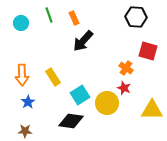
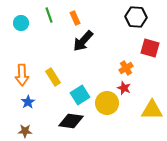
orange rectangle: moved 1 px right
red square: moved 2 px right, 3 px up
orange cross: rotated 24 degrees clockwise
